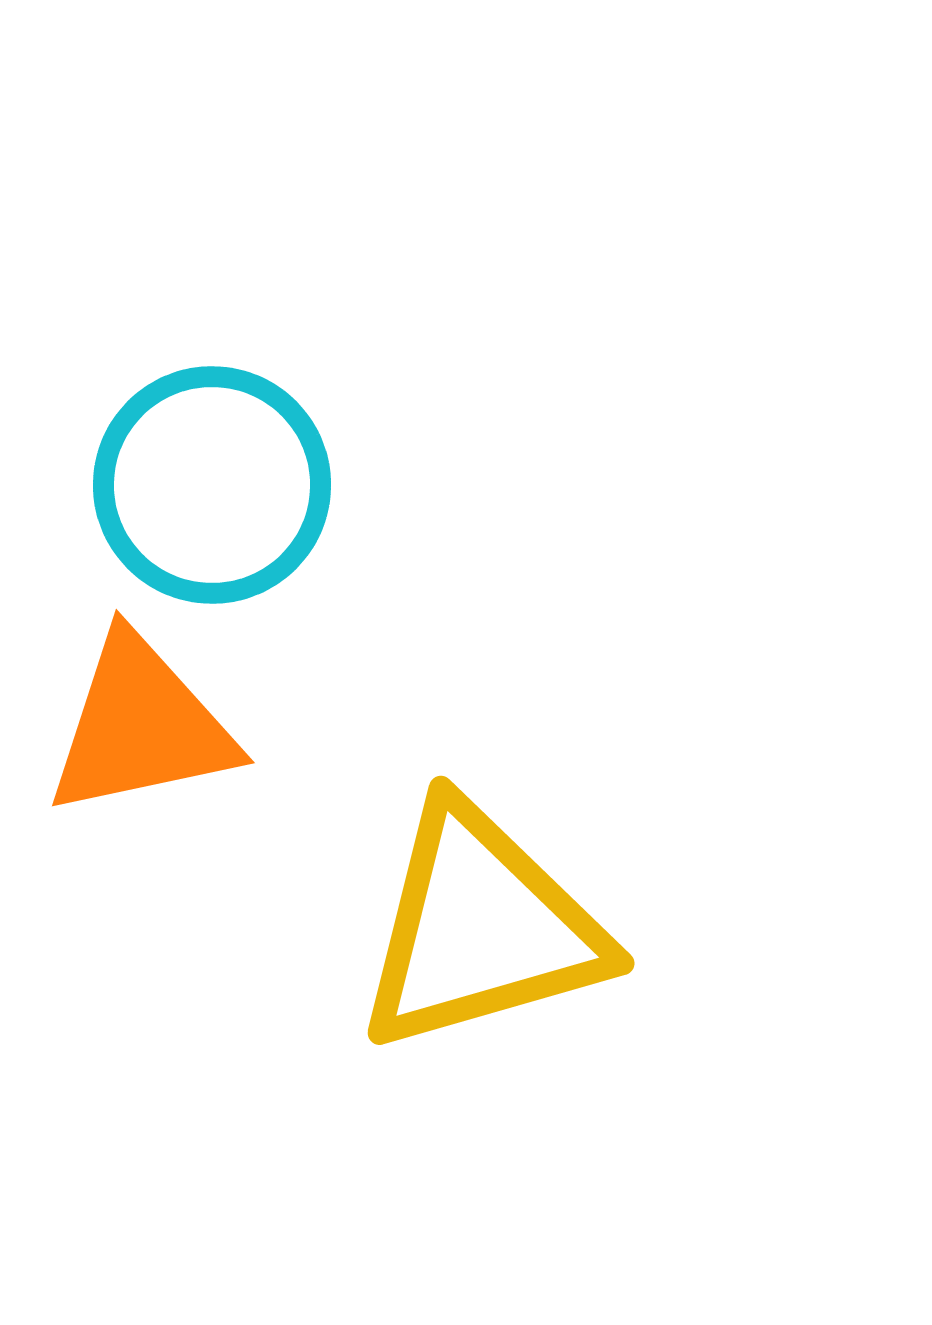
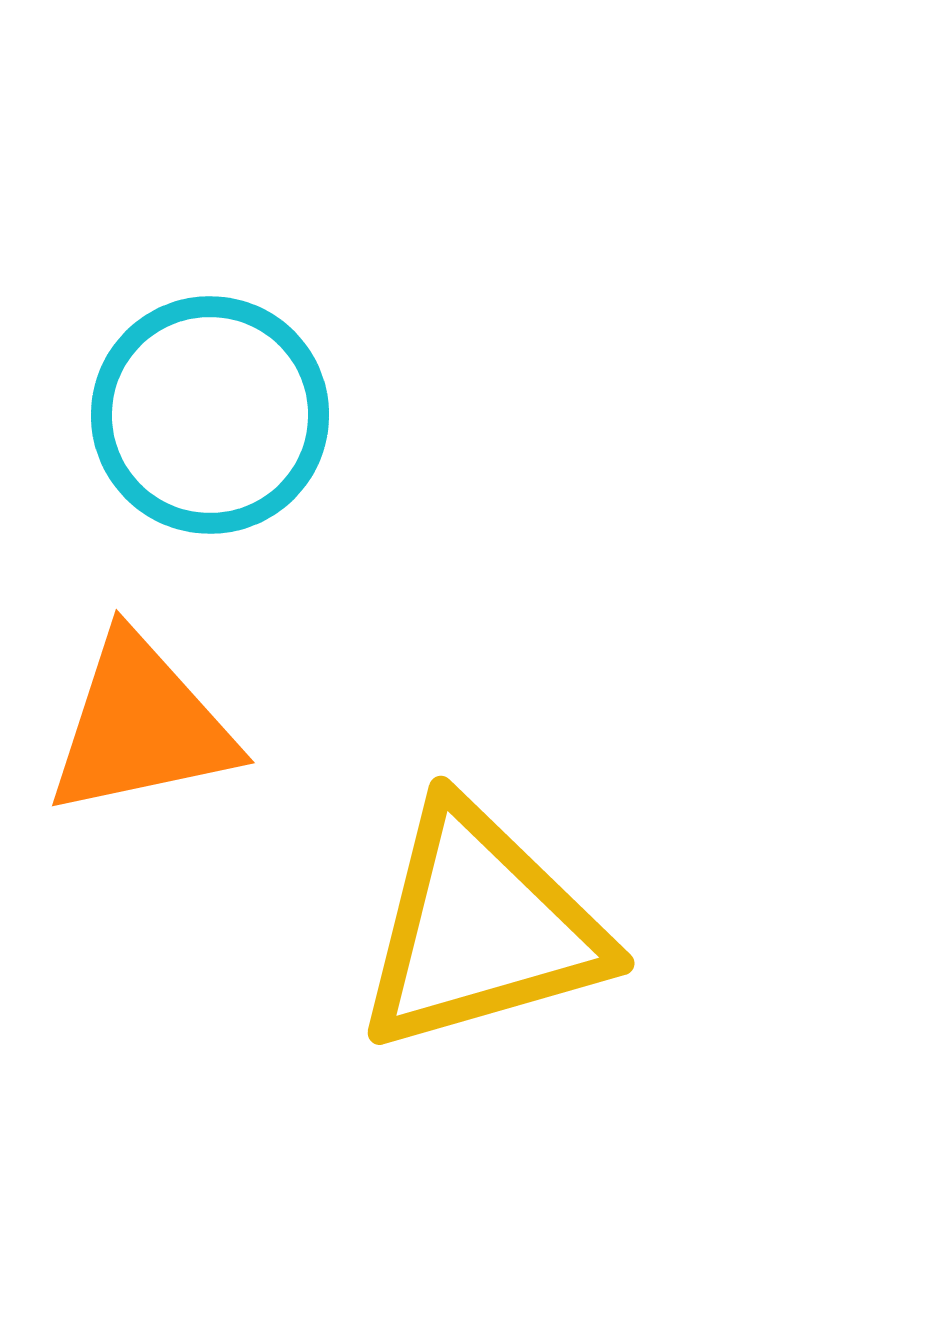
cyan circle: moved 2 px left, 70 px up
